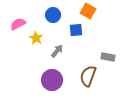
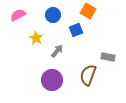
pink semicircle: moved 9 px up
blue square: rotated 16 degrees counterclockwise
brown semicircle: moved 1 px up
